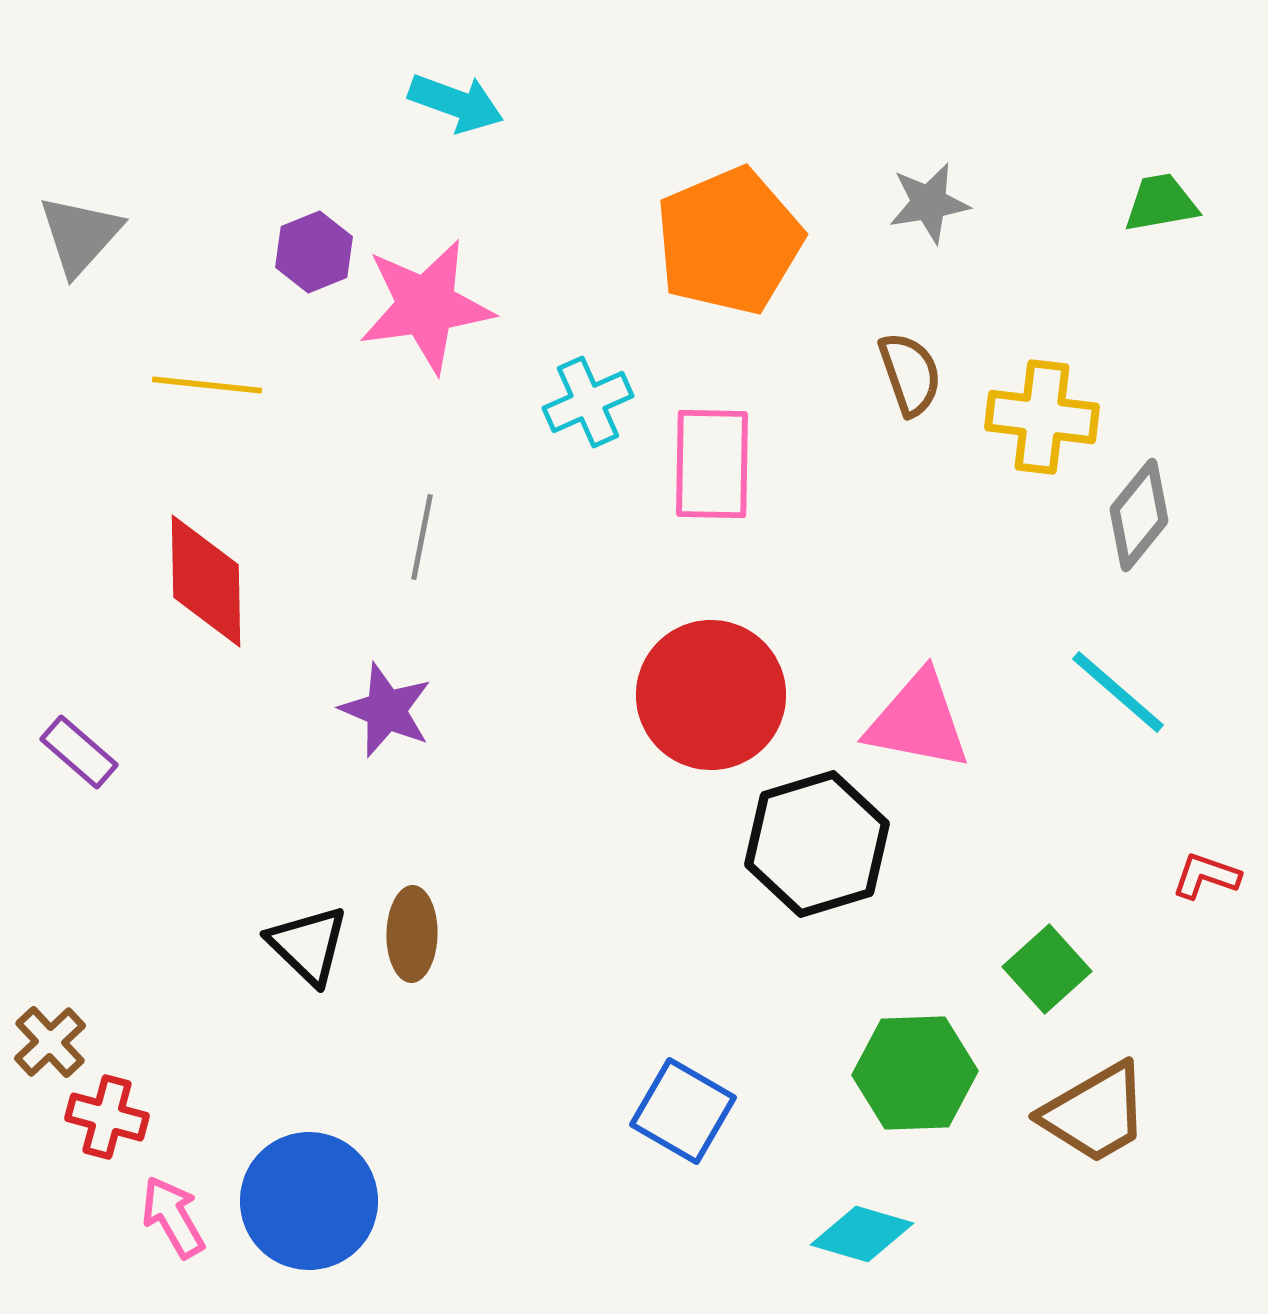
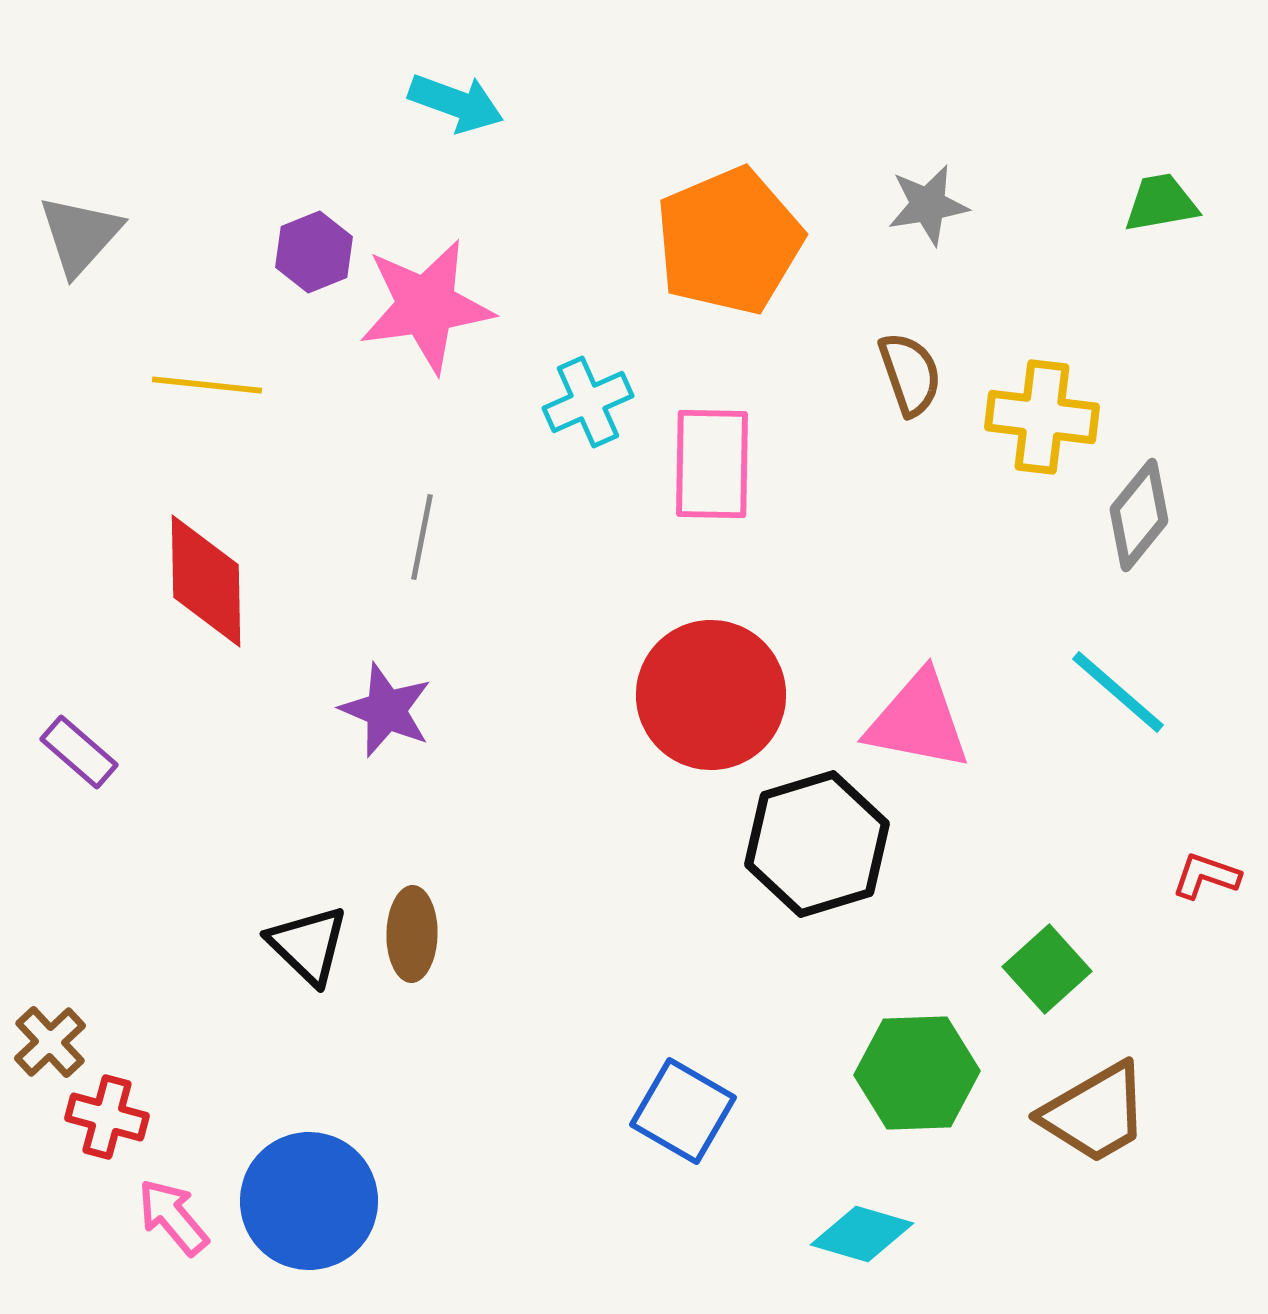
gray star: moved 1 px left, 2 px down
green hexagon: moved 2 px right
pink arrow: rotated 10 degrees counterclockwise
